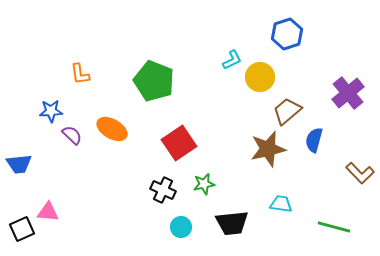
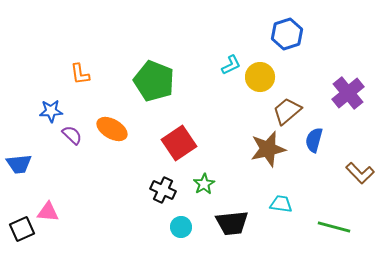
cyan L-shape: moved 1 px left, 5 px down
green star: rotated 20 degrees counterclockwise
